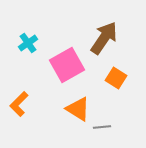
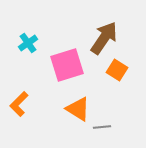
pink square: rotated 12 degrees clockwise
orange square: moved 1 px right, 8 px up
